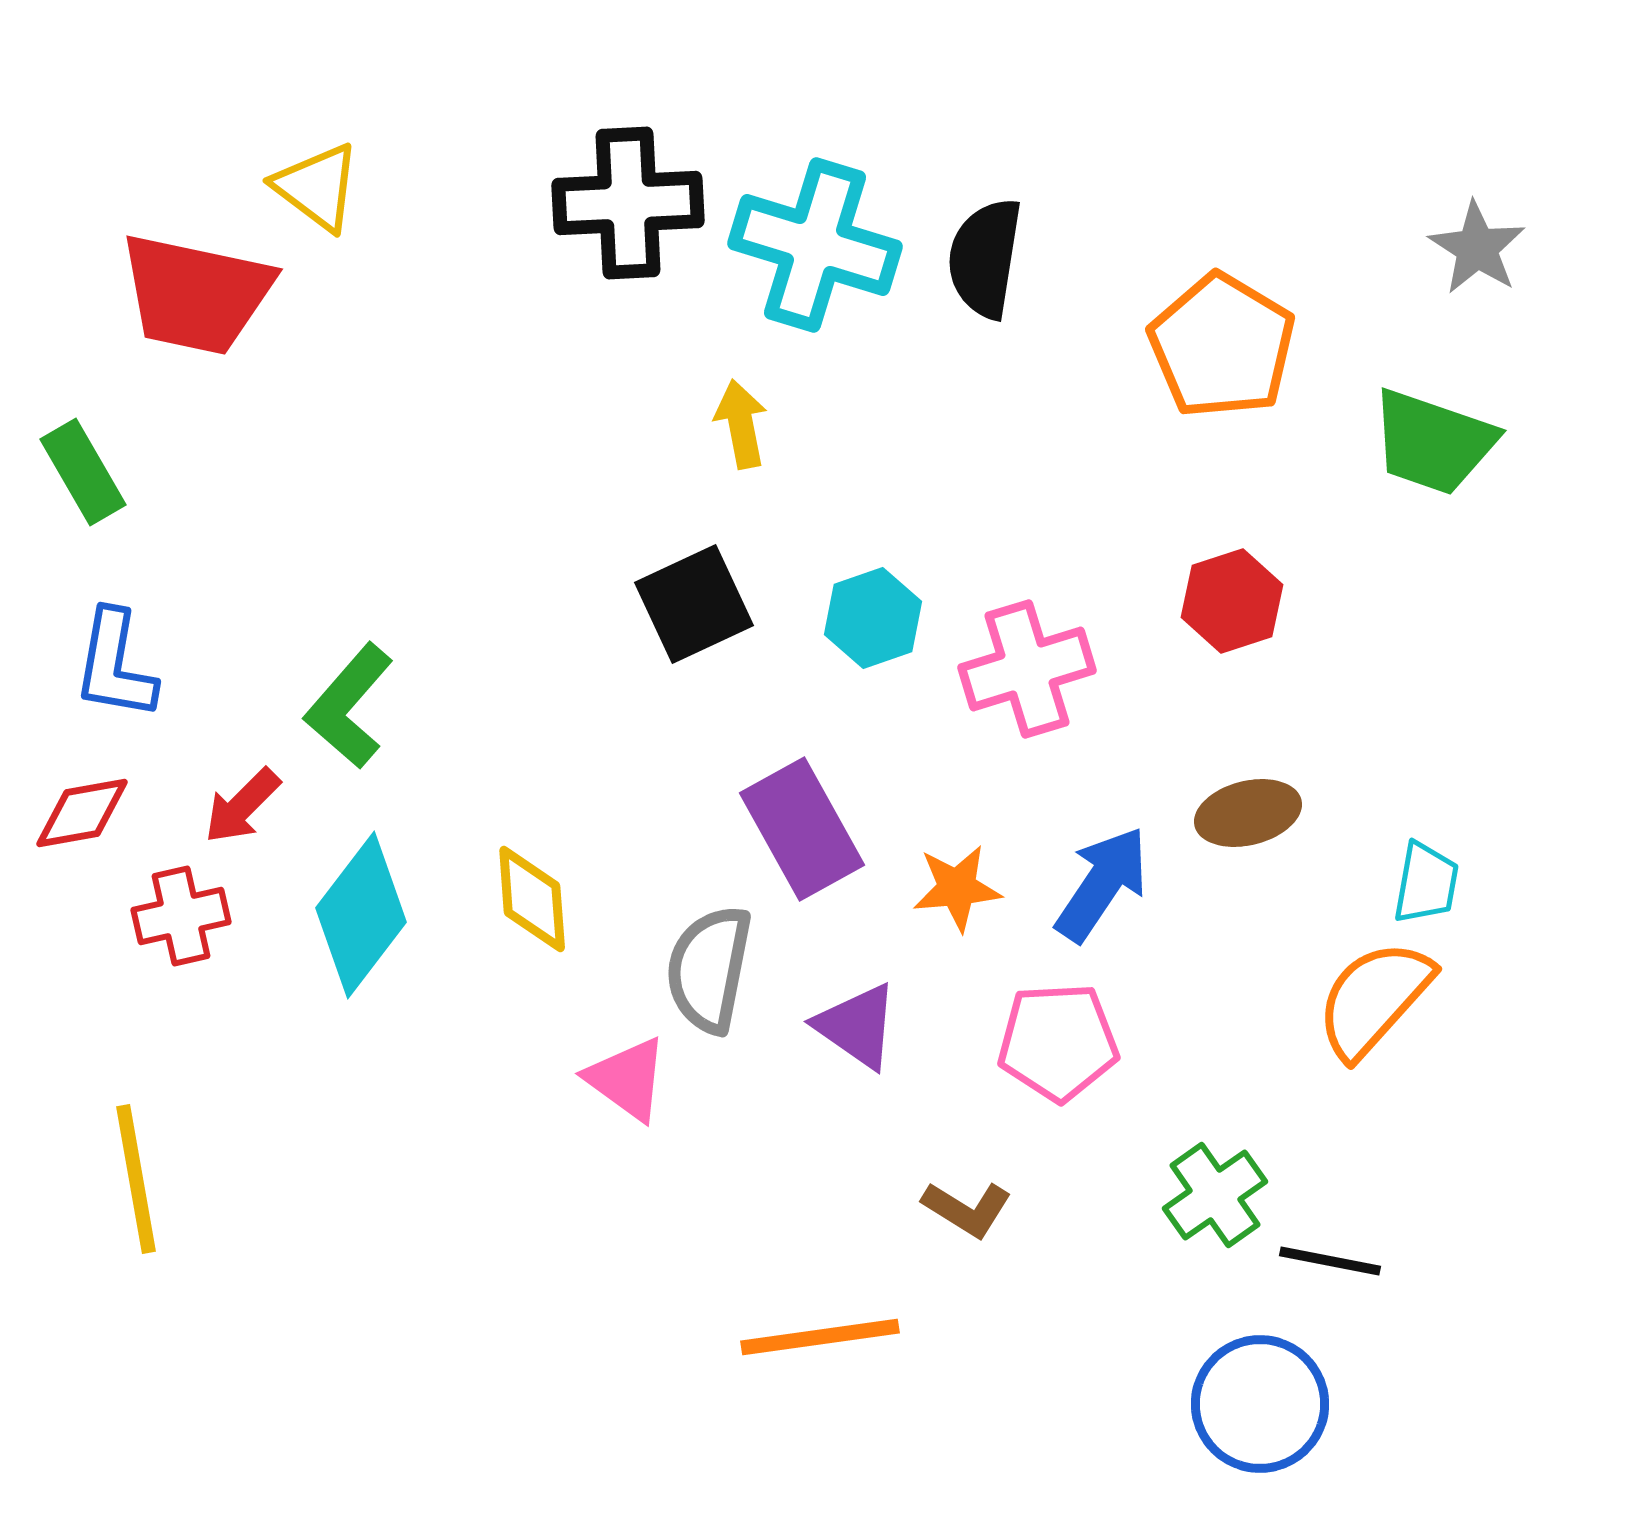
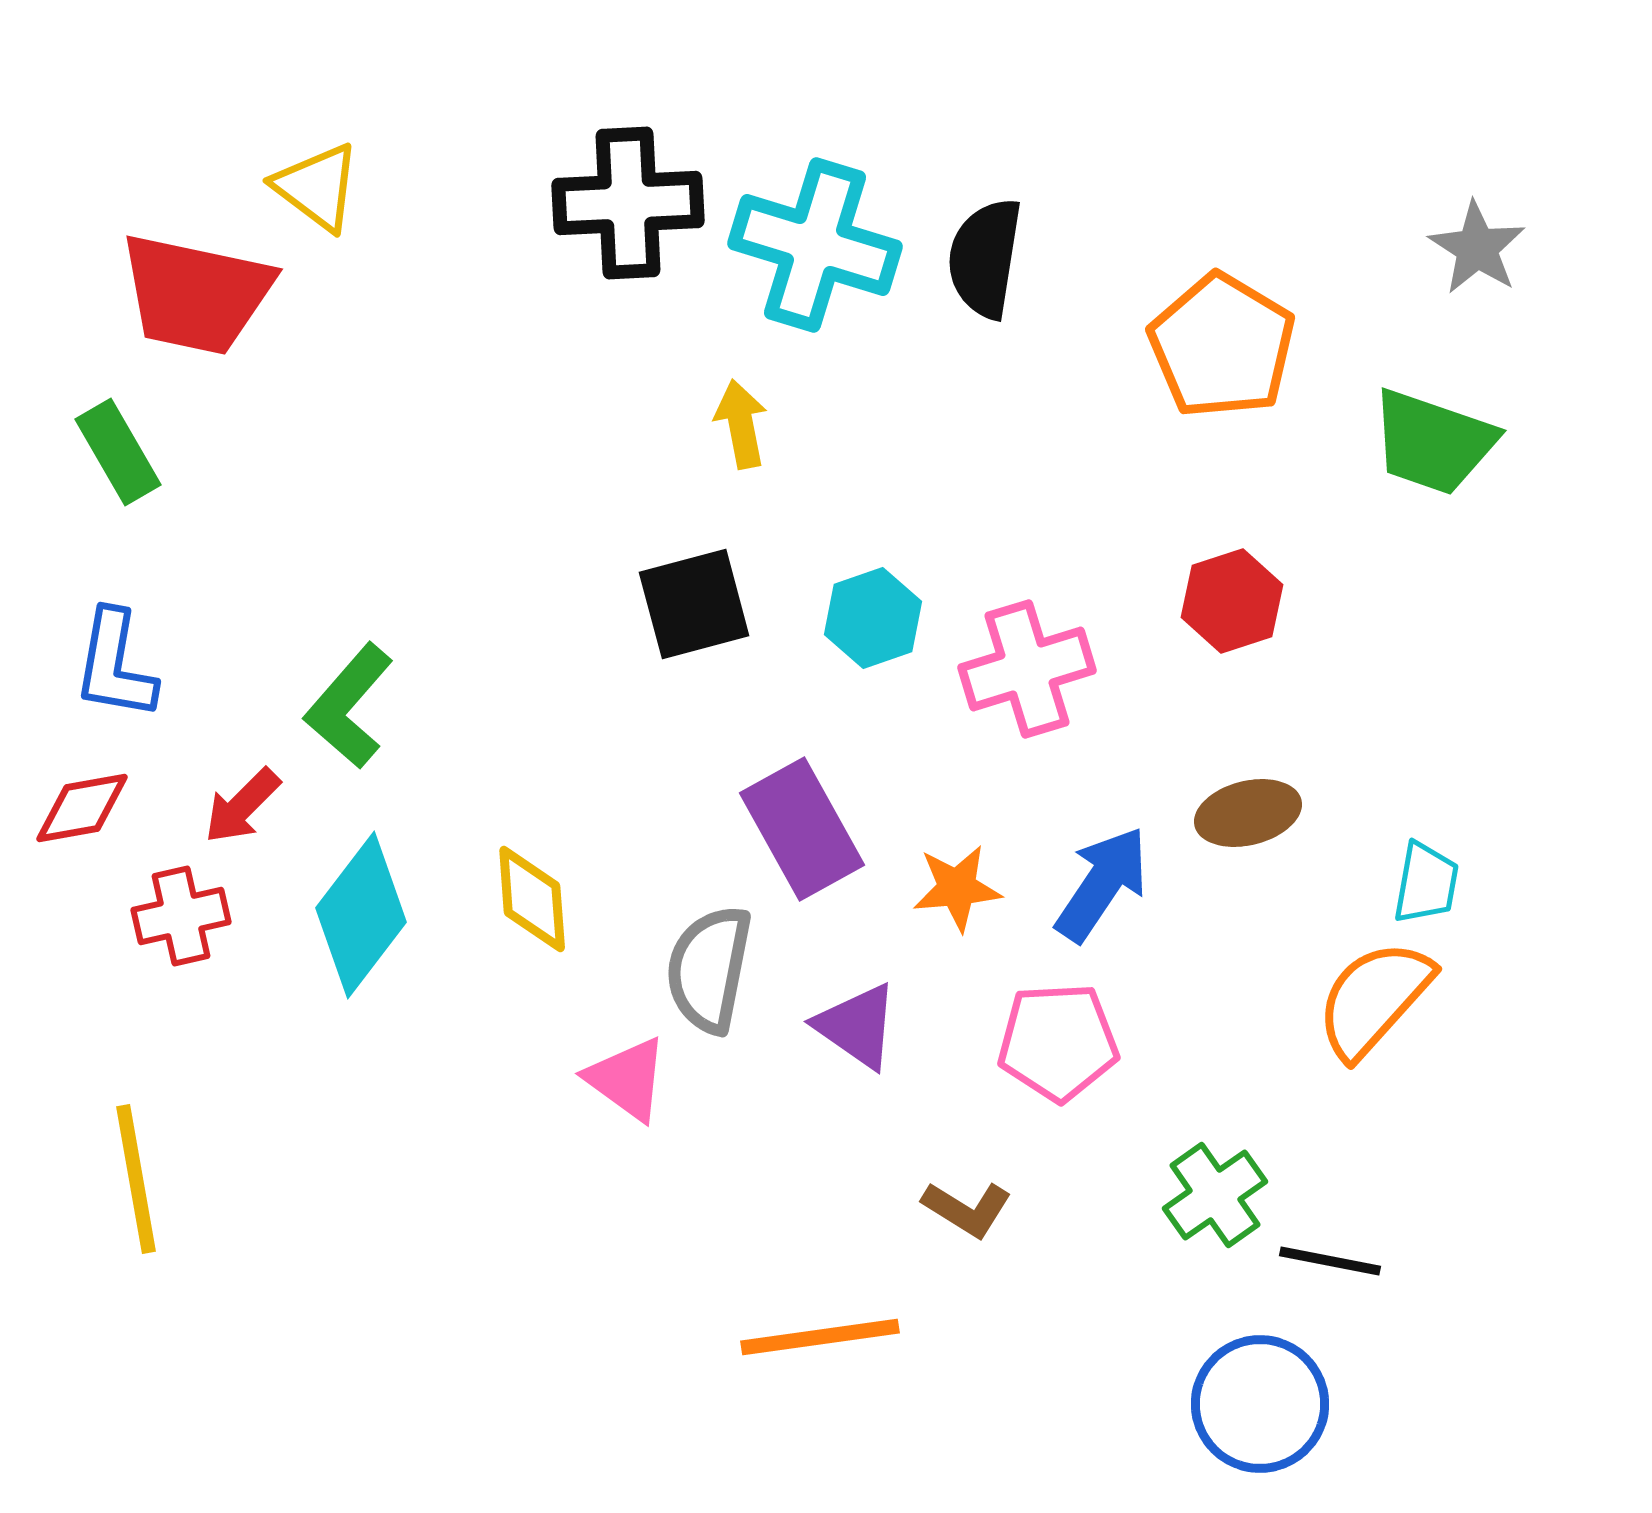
green rectangle: moved 35 px right, 20 px up
black square: rotated 10 degrees clockwise
red diamond: moved 5 px up
